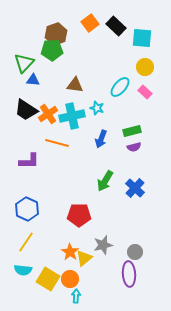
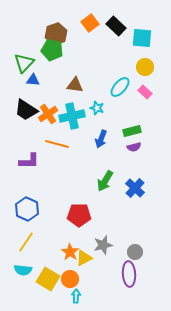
green pentagon: rotated 15 degrees clockwise
orange line: moved 1 px down
yellow triangle: rotated 12 degrees clockwise
